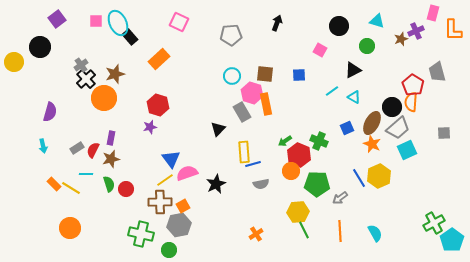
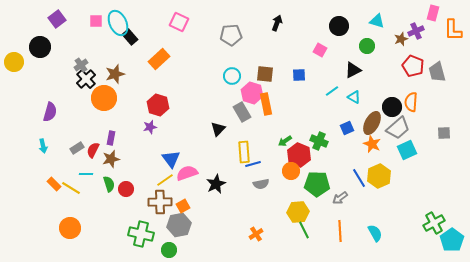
red pentagon at (413, 85): moved 19 px up; rotated 10 degrees counterclockwise
